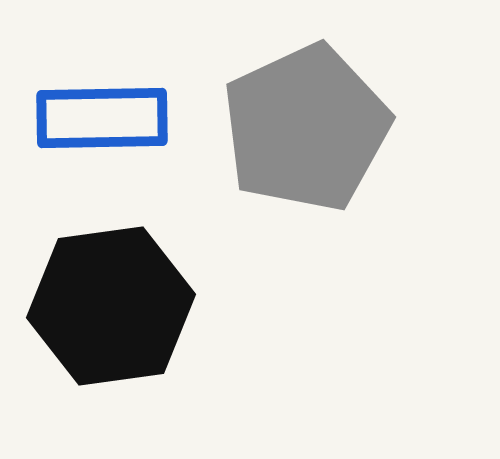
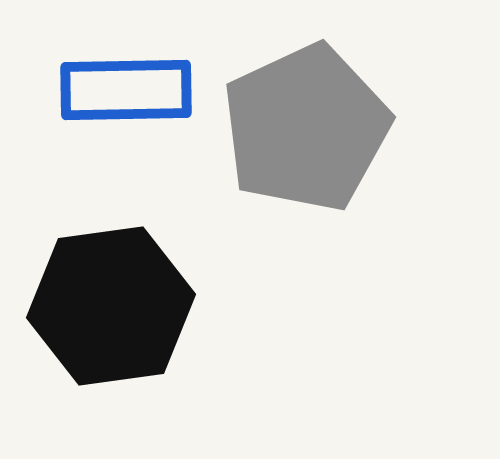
blue rectangle: moved 24 px right, 28 px up
